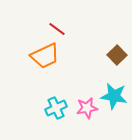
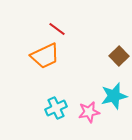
brown square: moved 2 px right, 1 px down
cyan star: rotated 24 degrees counterclockwise
pink star: moved 2 px right, 4 px down
